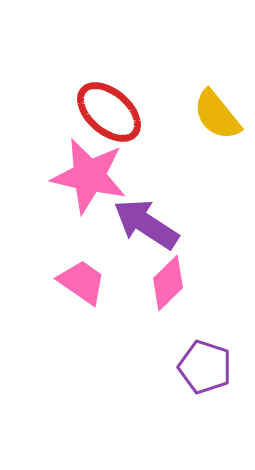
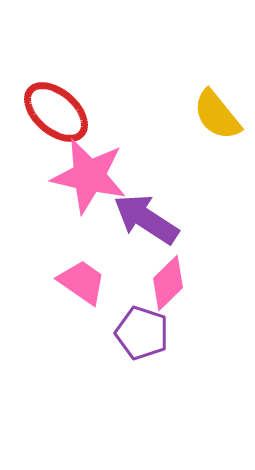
red ellipse: moved 53 px left
purple arrow: moved 5 px up
purple pentagon: moved 63 px left, 34 px up
